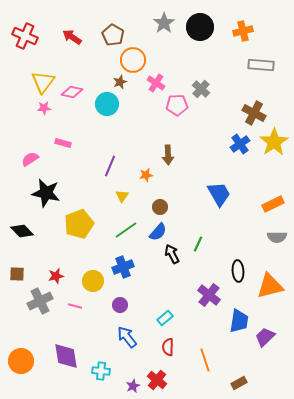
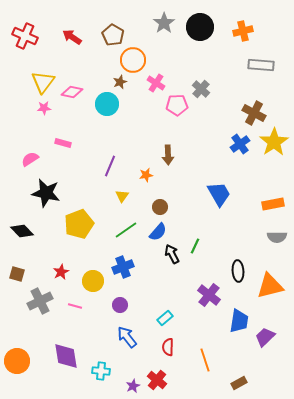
orange rectangle at (273, 204): rotated 15 degrees clockwise
green line at (198, 244): moved 3 px left, 2 px down
brown square at (17, 274): rotated 14 degrees clockwise
red star at (56, 276): moved 5 px right, 4 px up; rotated 14 degrees counterclockwise
orange circle at (21, 361): moved 4 px left
